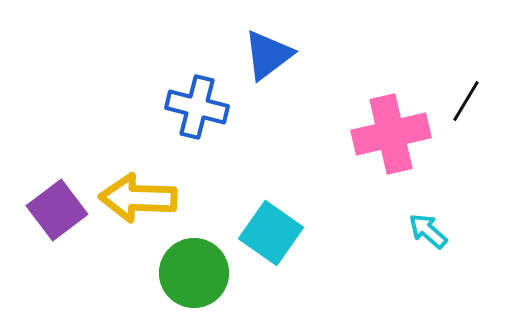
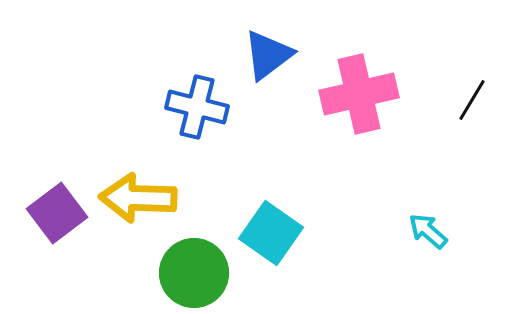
black line: moved 6 px right, 1 px up
pink cross: moved 32 px left, 40 px up
purple square: moved 3 px down
